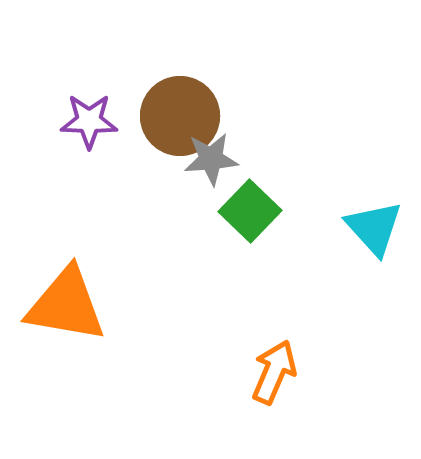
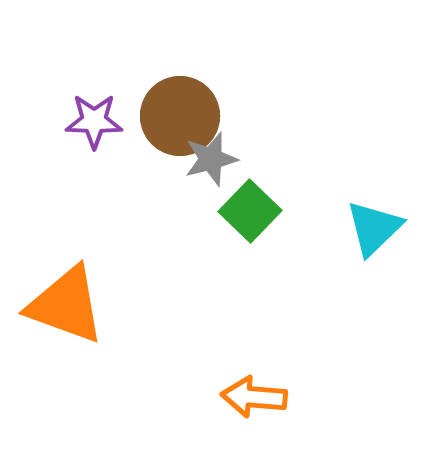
purple star: moved 5 px right
gray star: rotated 10 degrees counterclockwise
cyan triangle: rotated 28 degrees clockwise
orange triangle: rotated 10 degrees clockwise
orange arrow: moved 20 px left, 25 px down; rotated 108 degrees counterclockwise
